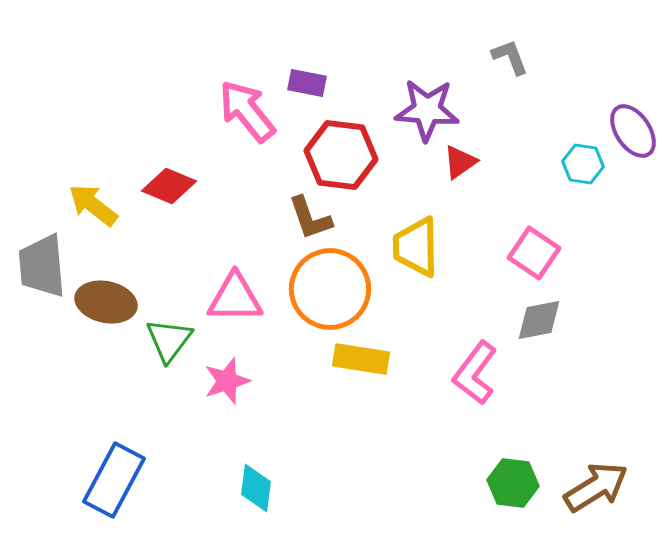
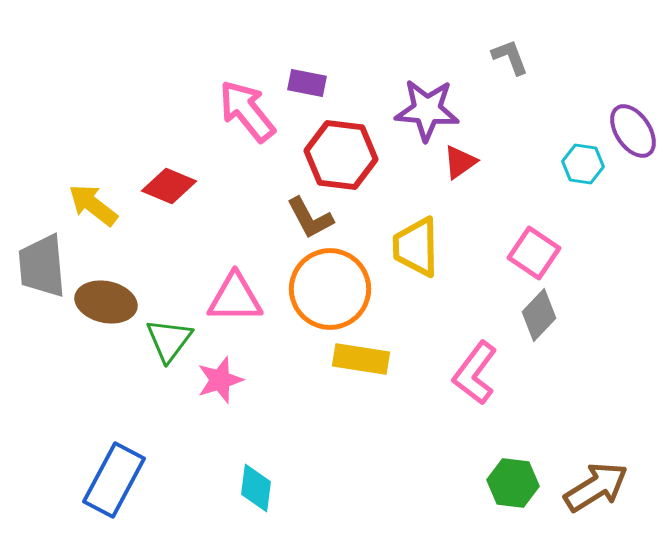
brown L-shape: rotated 9 degrees counterclockwise
gray diamond: moved 5 px up; rotated 36 degrees counterclockwise
pink star: moved 7 px left, 1 px up
